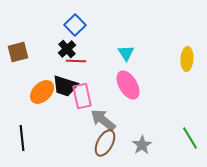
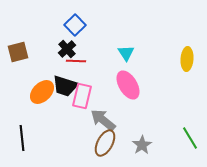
pink rectangle: rotated 25 degrees clockwise
